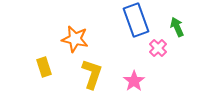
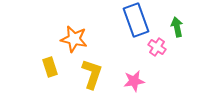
green arrow: rotated 12 degrees clockwise
orange star: moved 1 px left
pink cross: moved 1 px left, 1 px up; rotated 12 degrees counterclockwise
yellow rectangle: moved 6 px right
pink star: rotated 25 degrees clockwise
